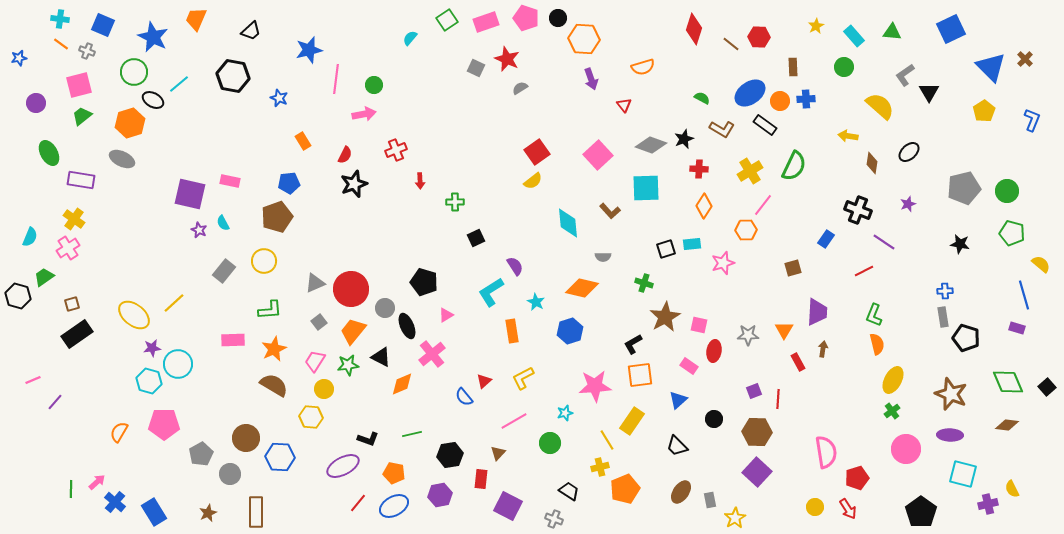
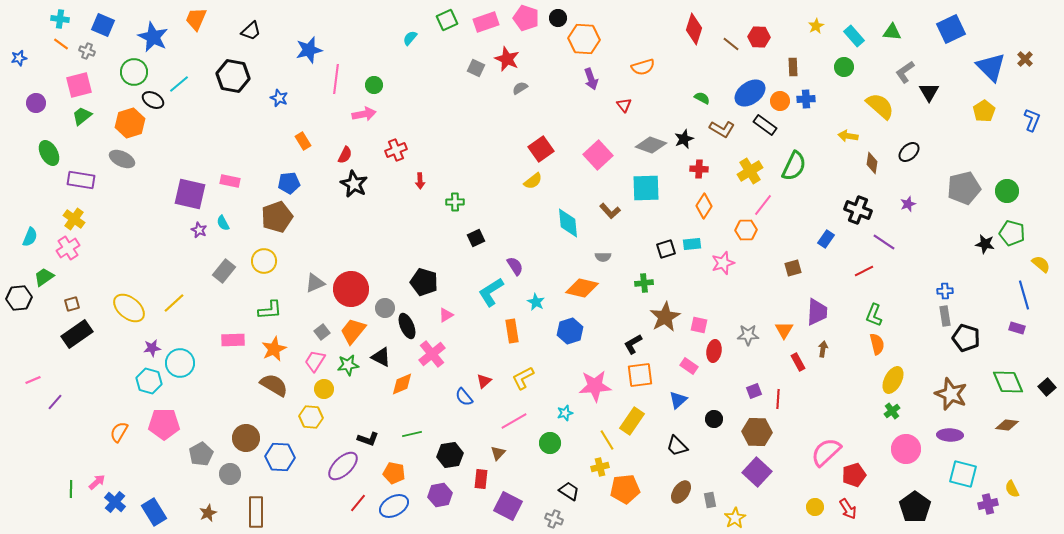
green square at (447, 20): rotated 10 degrees clockwise
gray L-shape at (905, 75): moved 3 px up
red square at (537, 152): moved 4 px right, 3 px up
black star at (354, 184): rotated 24 degrees counterclockwise
black star at (960, 244): moved 25 px right
green cross at (644, 283): rotated 24 degrees counterclockwise
black hexagon at (18, 296): moved 1 px right, 2 px down; rotated 20 degrees counterclockwise
yellow ellipse at (134, 315): moved 5 px left, 7 px up
gray rectangle at (943, 317): moved 2 px right, 1 px up
gray square at (319, 322): moved 3 px right, 10 px down
cyan circle at (178, 364): moved 2 px right, 1 px up
pink semicircle at (826, 452): rotated 124 degrees counterclockwise
purple ellipse at (343, 466): rotated 16 degrees counterclockwise
red pentagon at (857, 478): moved 3 px left, 3 px up
orange pentagon at (625, 489): rotated 16 degrees clockwise
black pentagon at (921, 512): moved 6 px left, 5 px up
